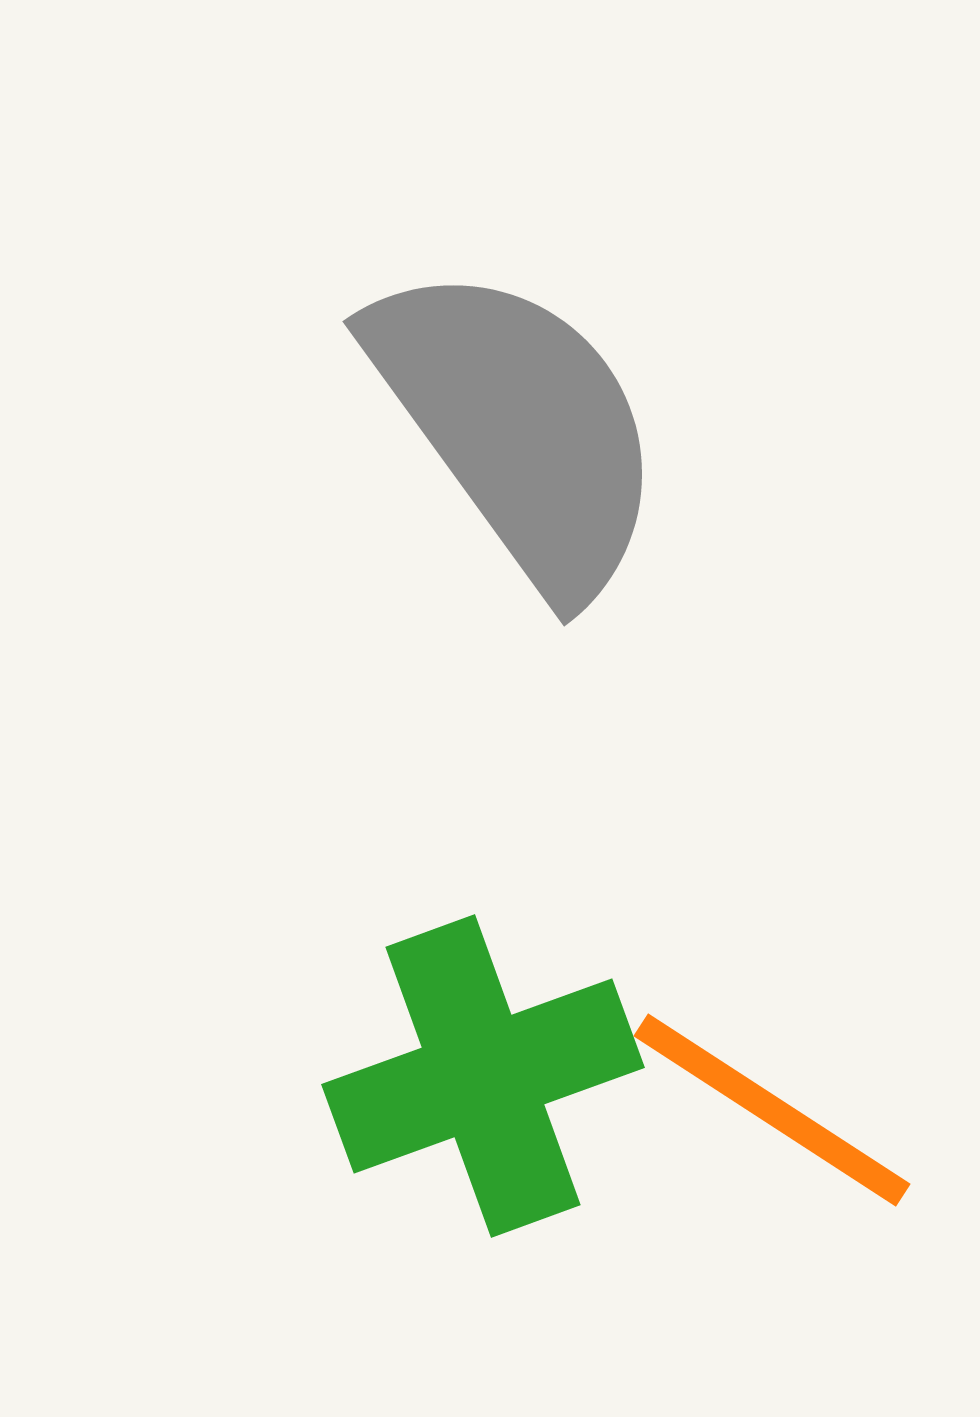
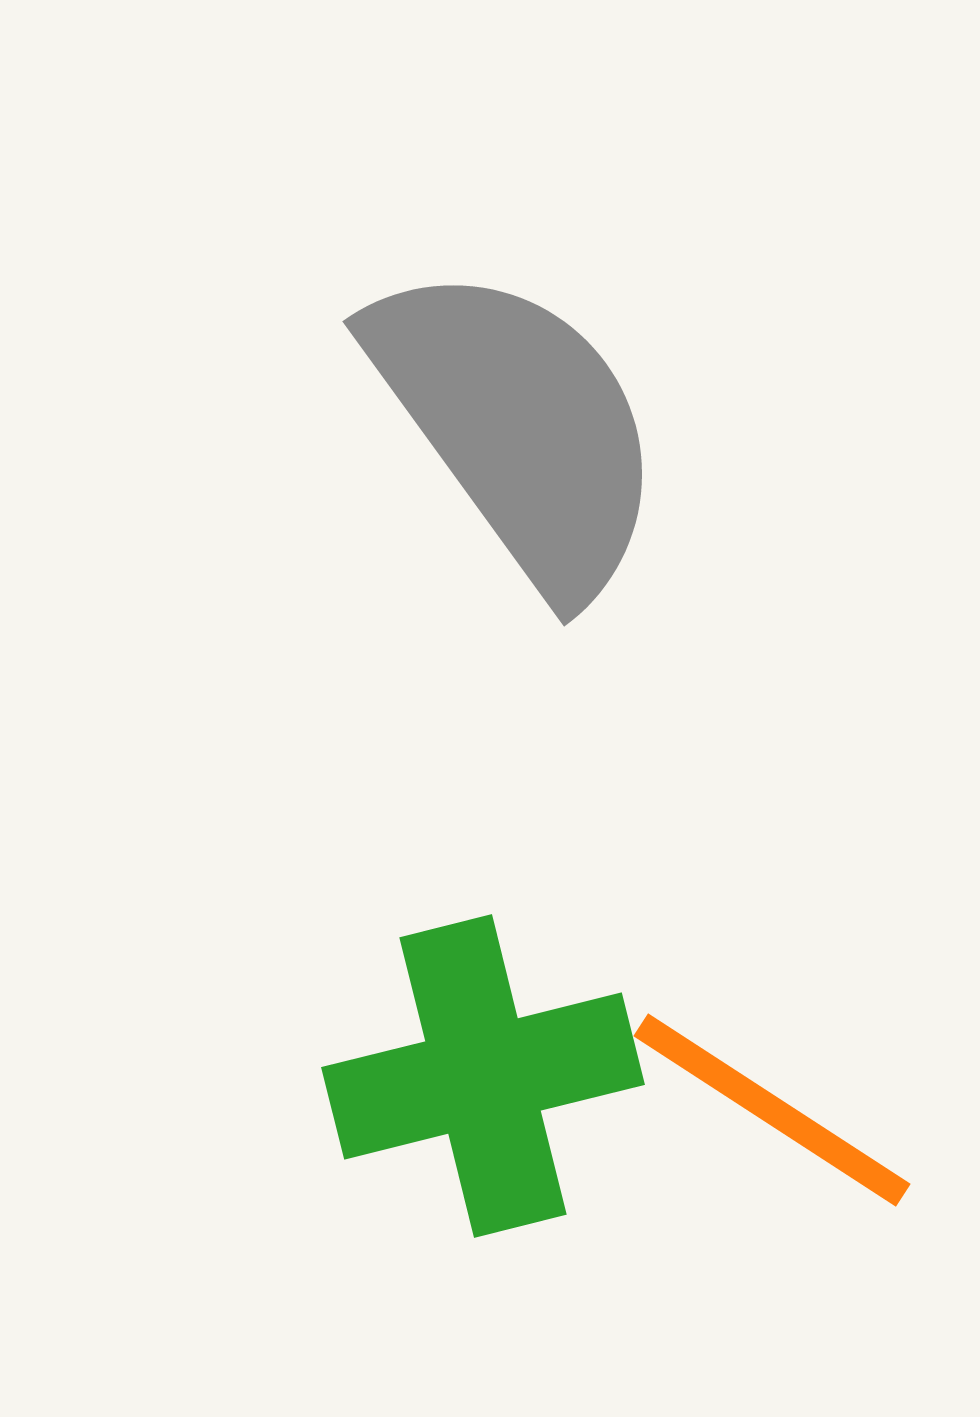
green cross: rotated 6 degrees clockwise
